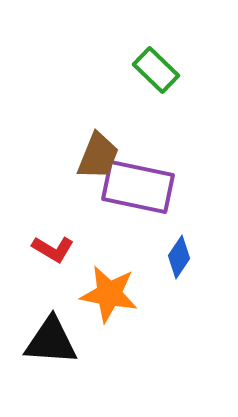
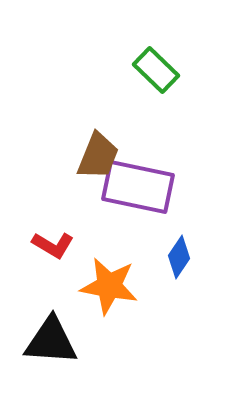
red L-shape: moved 4 px up
orange star: moved 8 px up
